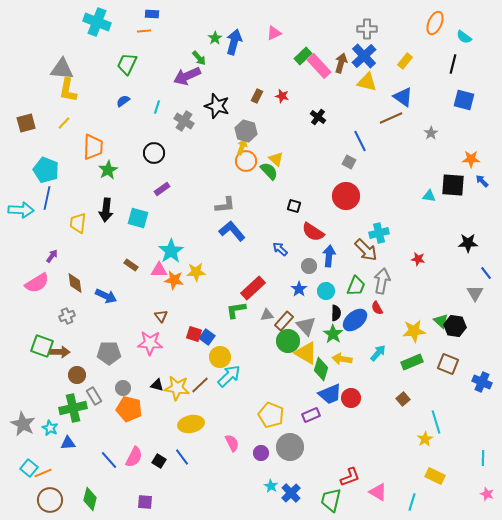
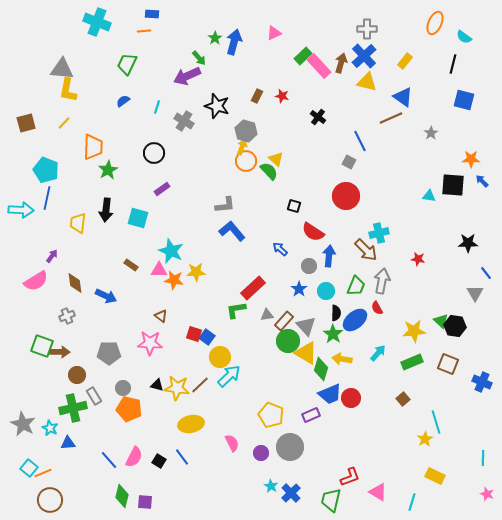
cyan star at (171, 251): rotated 15 degrees counterclockwise
pink semicircle at (37, 283): moved 1 px left, 2 px up
brown triangle at (161, 316): rotated 16 degrees counterclockwise
green diamond at (90, 499): moved 32 px right, 3 px up
